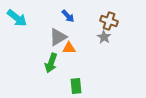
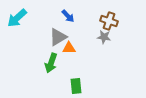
cyan arrow: rotated 100 degrees clockwise
gray star: rotated 24 degrees counterclockwise
